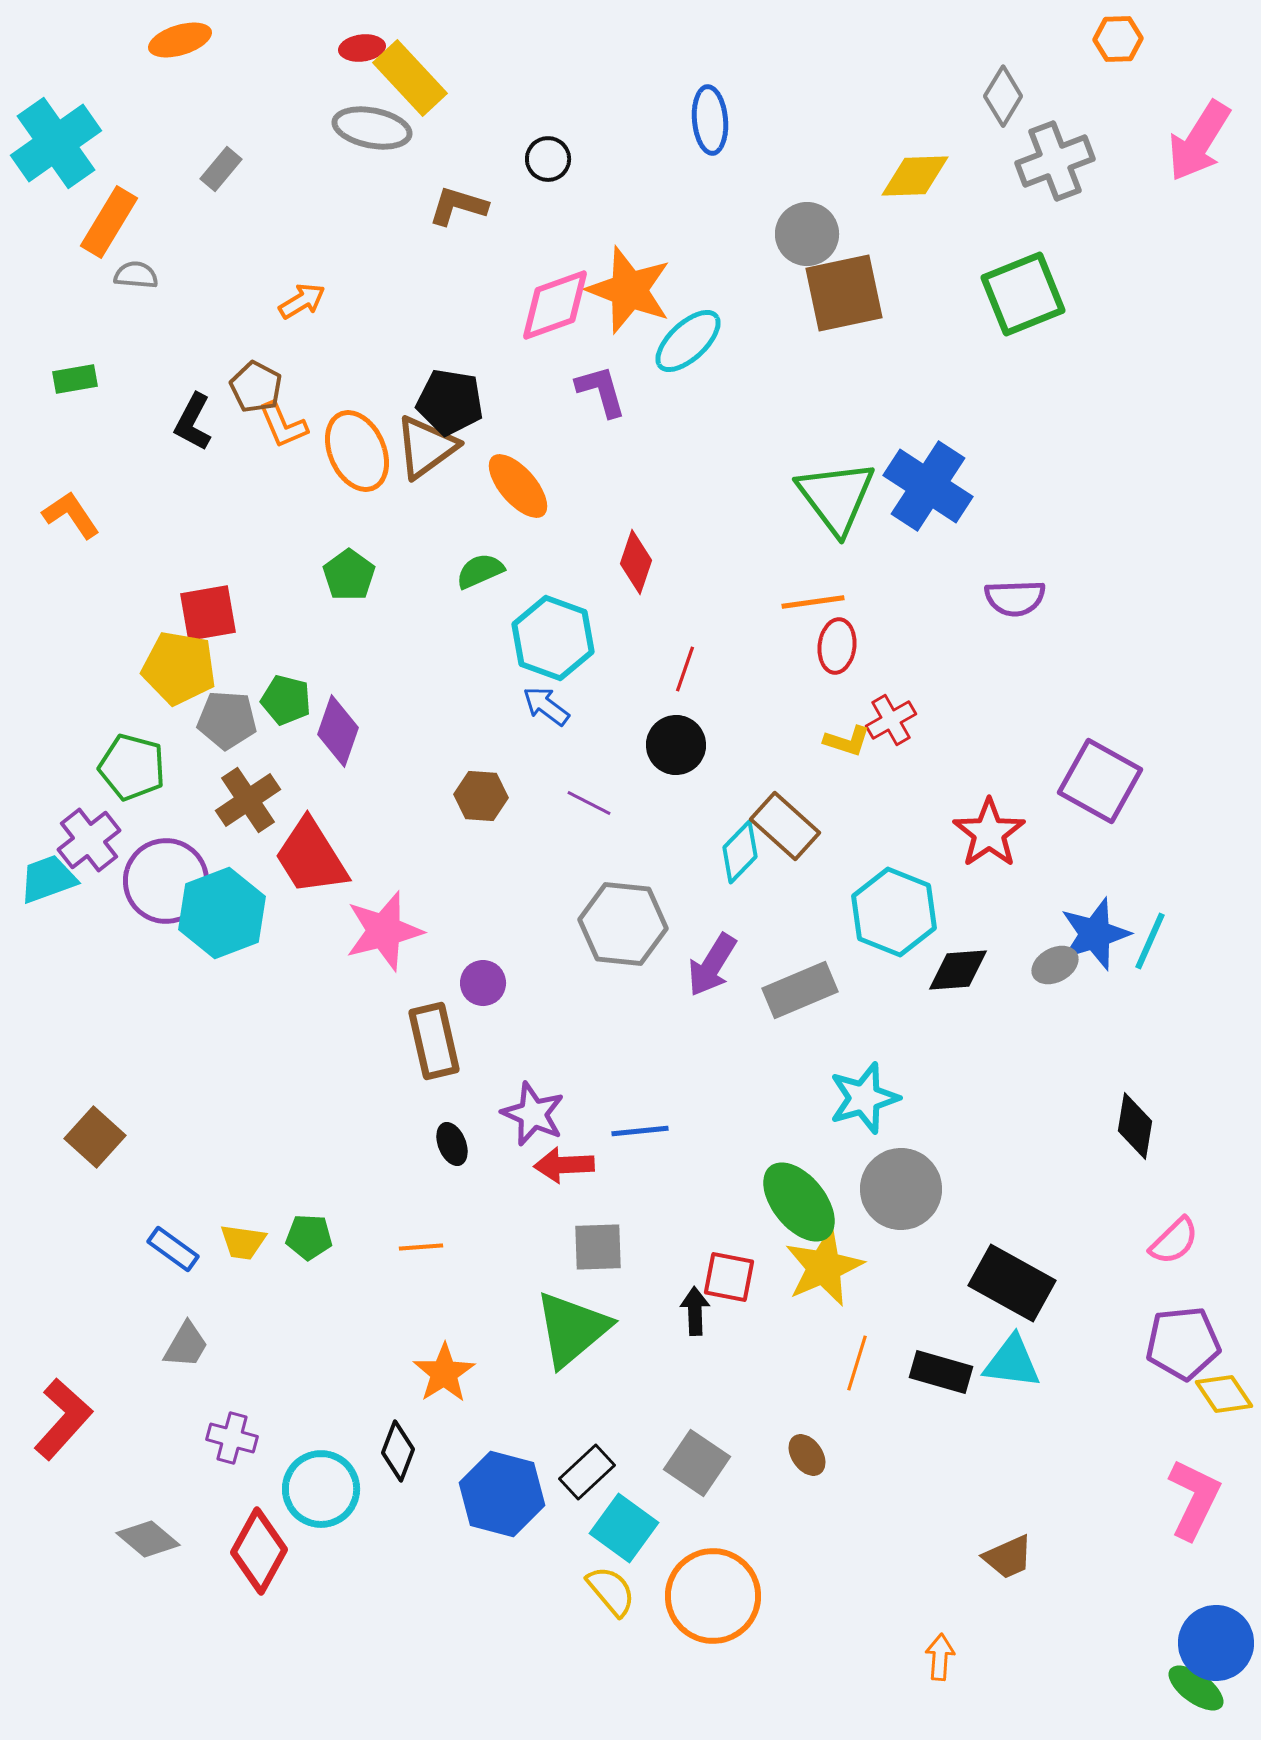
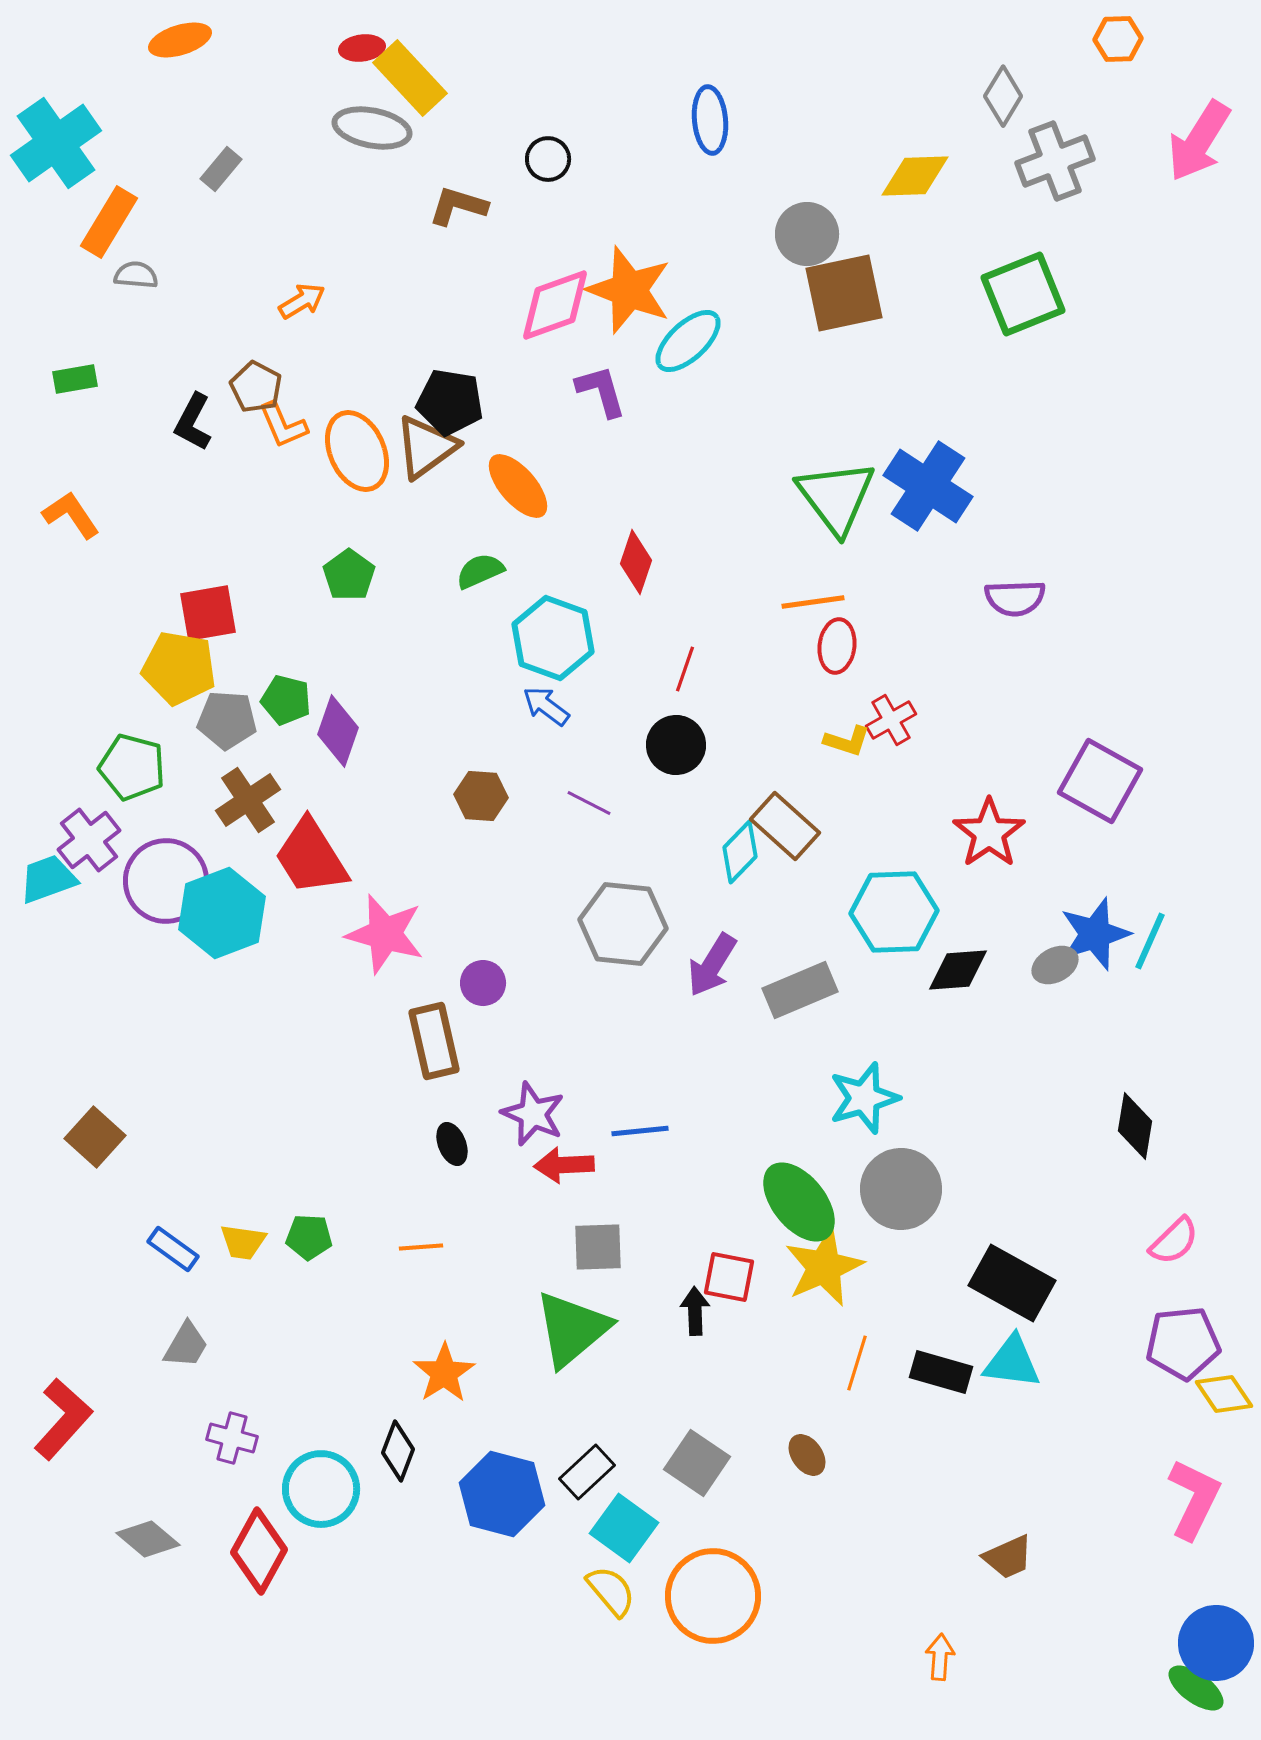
cyan hexagon at (894, 912): rotated 24 degrees counterclockwise
pink star at (384, 931): moved 1 px right, 3 px down; rotated 30 degrees clockwise
